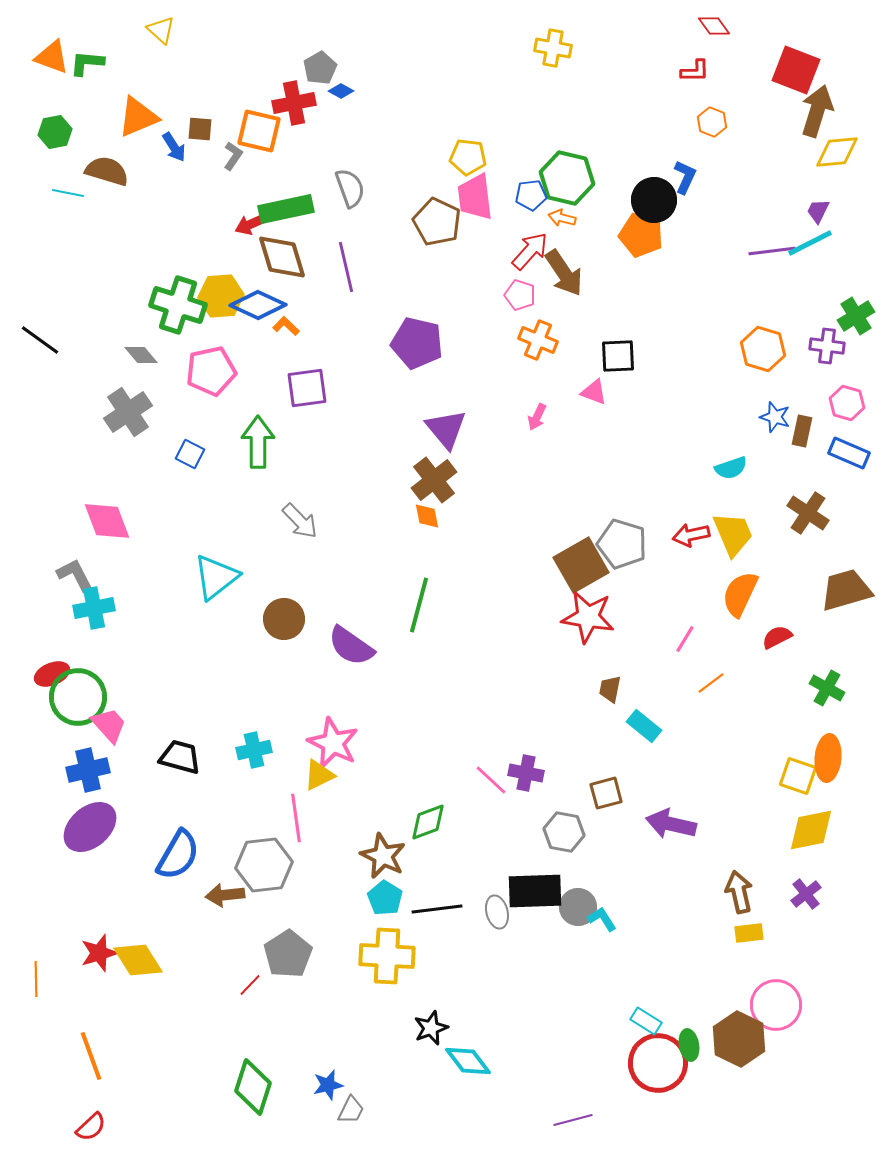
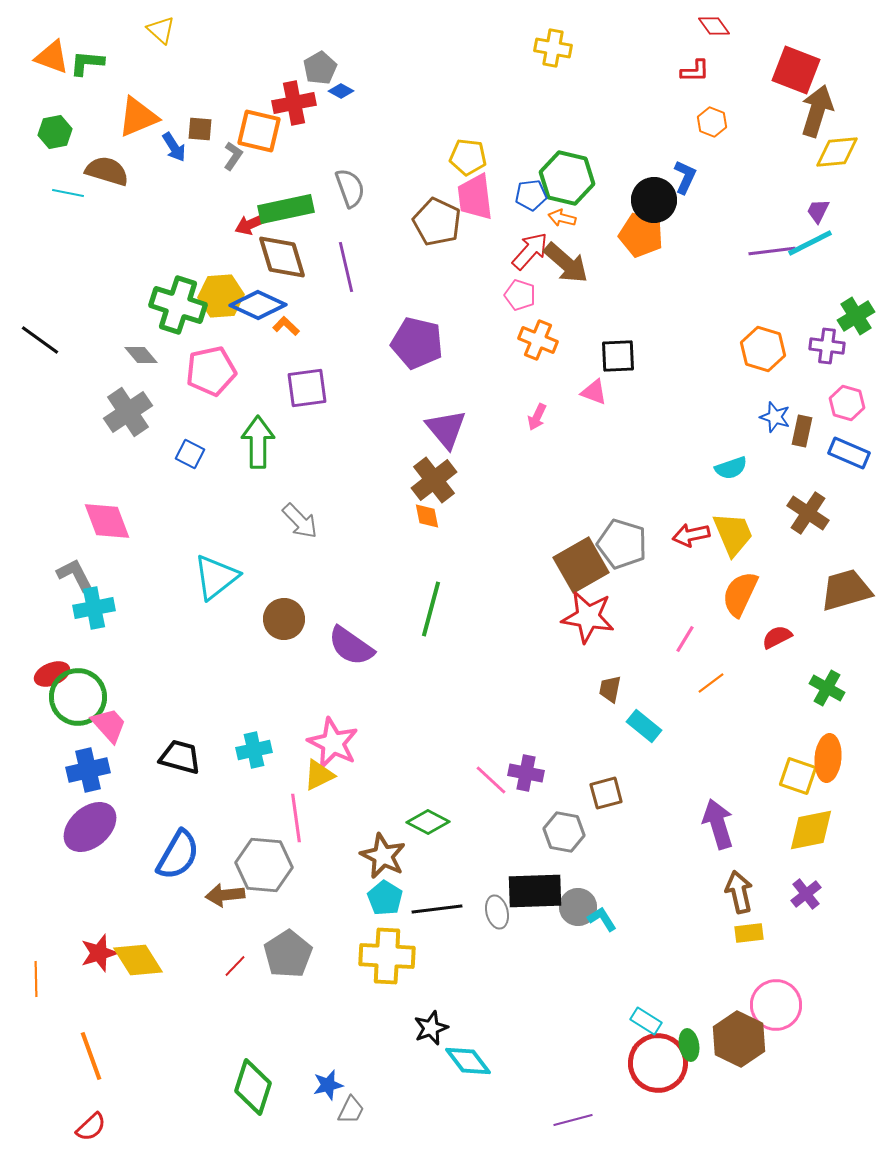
brown arrow at (564, 273): moved 2 px right, 10 px up; rotated 15 degrees counterclockwise
green line at (419, 605): moved 12 px right, 4 px down
green diamond at (428, 822): rotated 48 degrees clockwise
purple arrow at (671, 824): moved 47 px right; rotated 60 degrees clockwise
gray hexagon at (264, 865): rotated 12 degrees clockwise
red line at (250, 985): moved 15 px left, 19 px up
